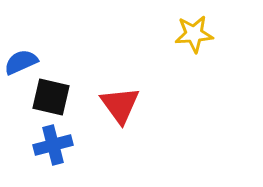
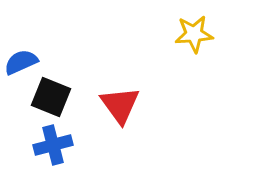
black square: rotated 9 degrees clockwise
